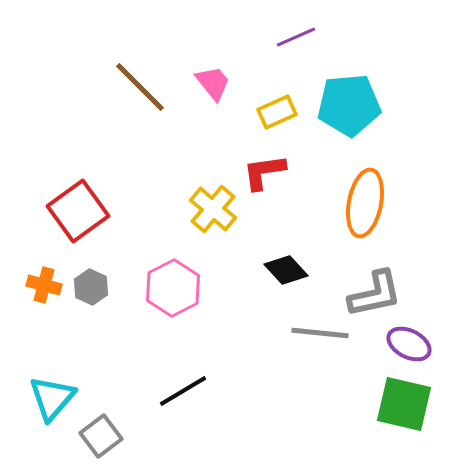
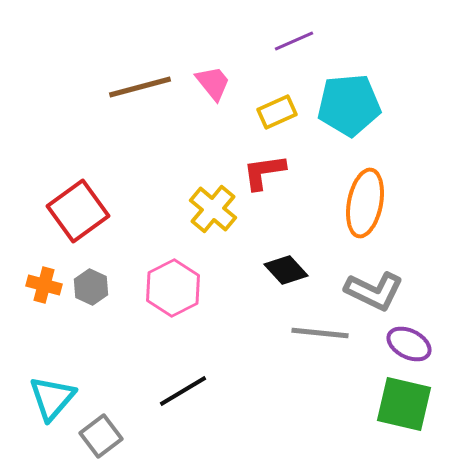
purple line: moved 2 px left, 4 px down
brown line: rotated 60 degrees counterclockwise
gray L-shape: moved 1 px left, 3 px up; rotated 38 degrees clockwise
